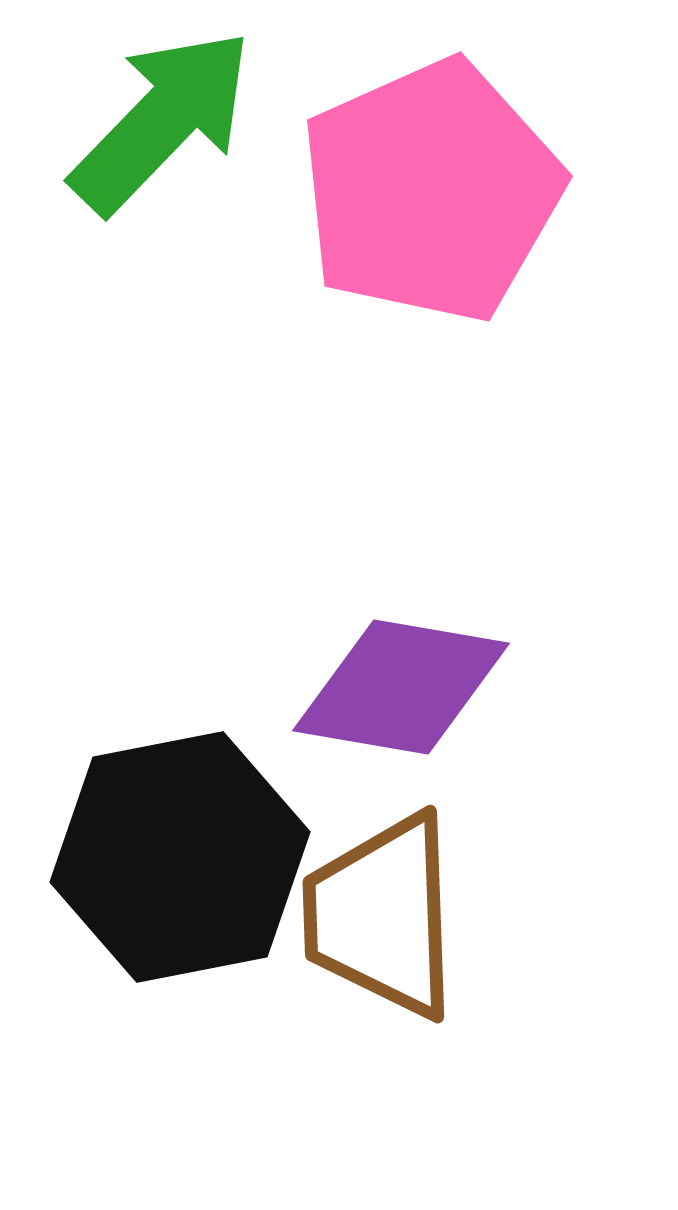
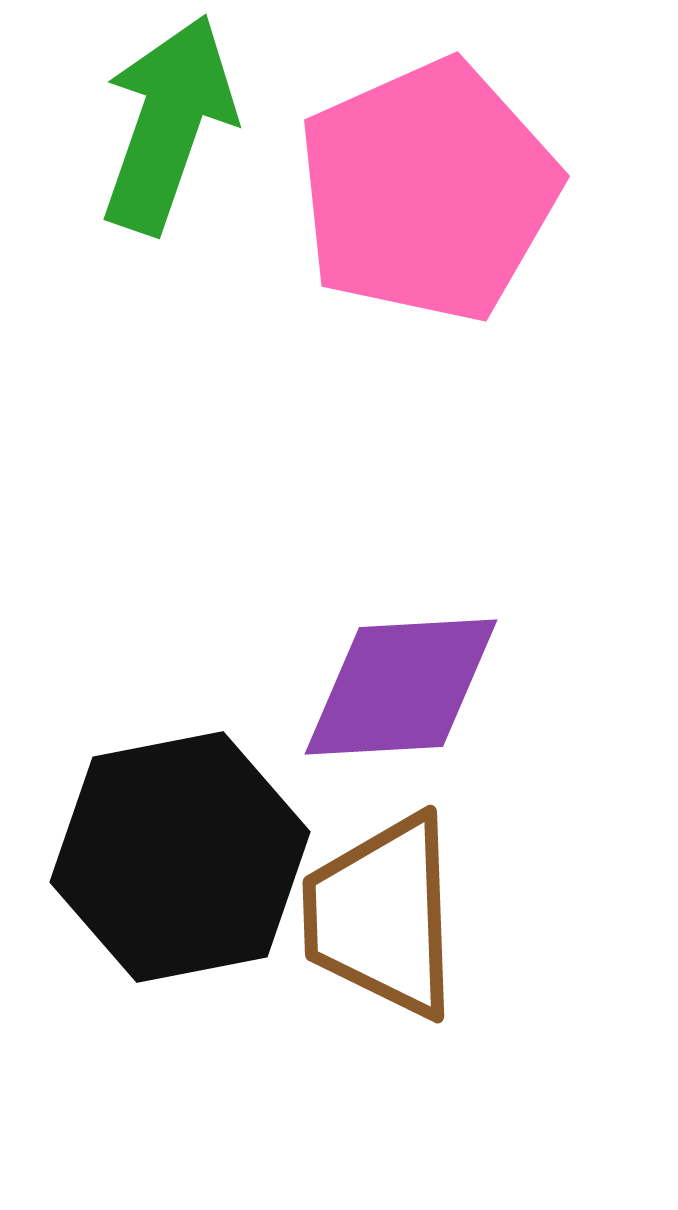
green arrow: moved 6 px right, 3 px down; rotated 25 degrees counterclockwise
pink pentagon: moved 3 px left
purple diamond: rotated 13 degrees counterclockwise
